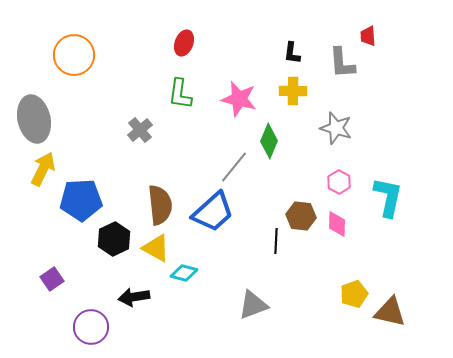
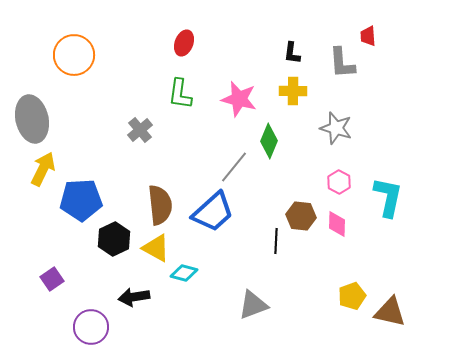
gray ellipse: moved 2 px left
yellow pentagon: moved 2 px left, 2 px down
